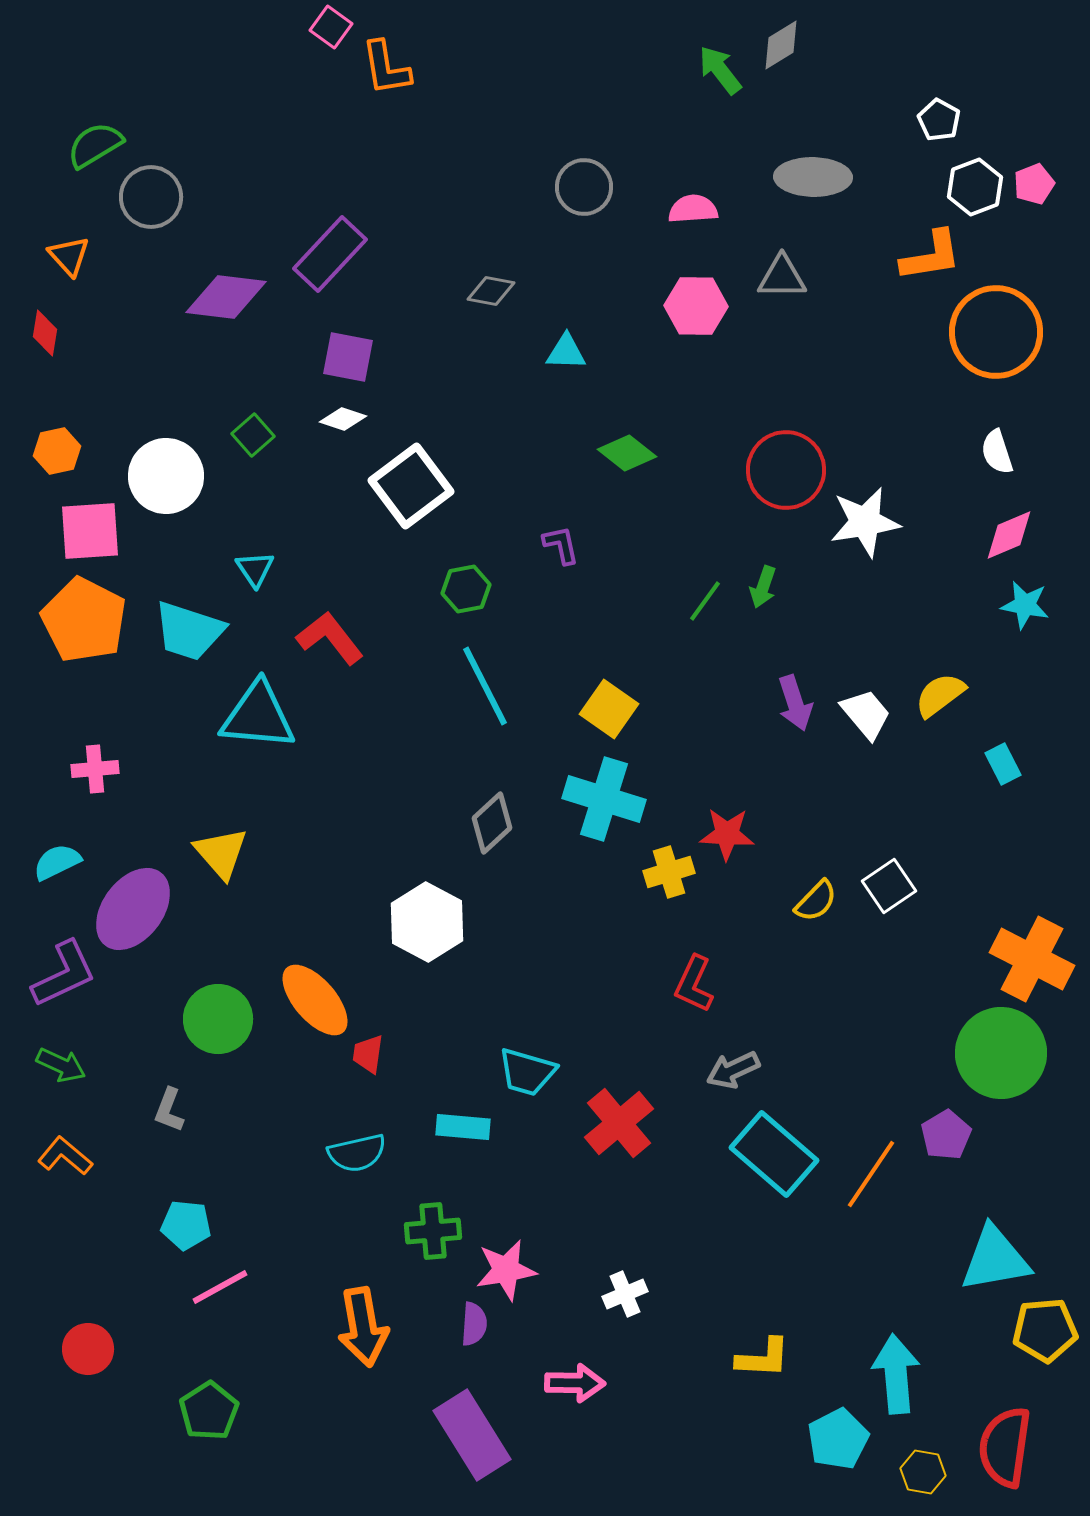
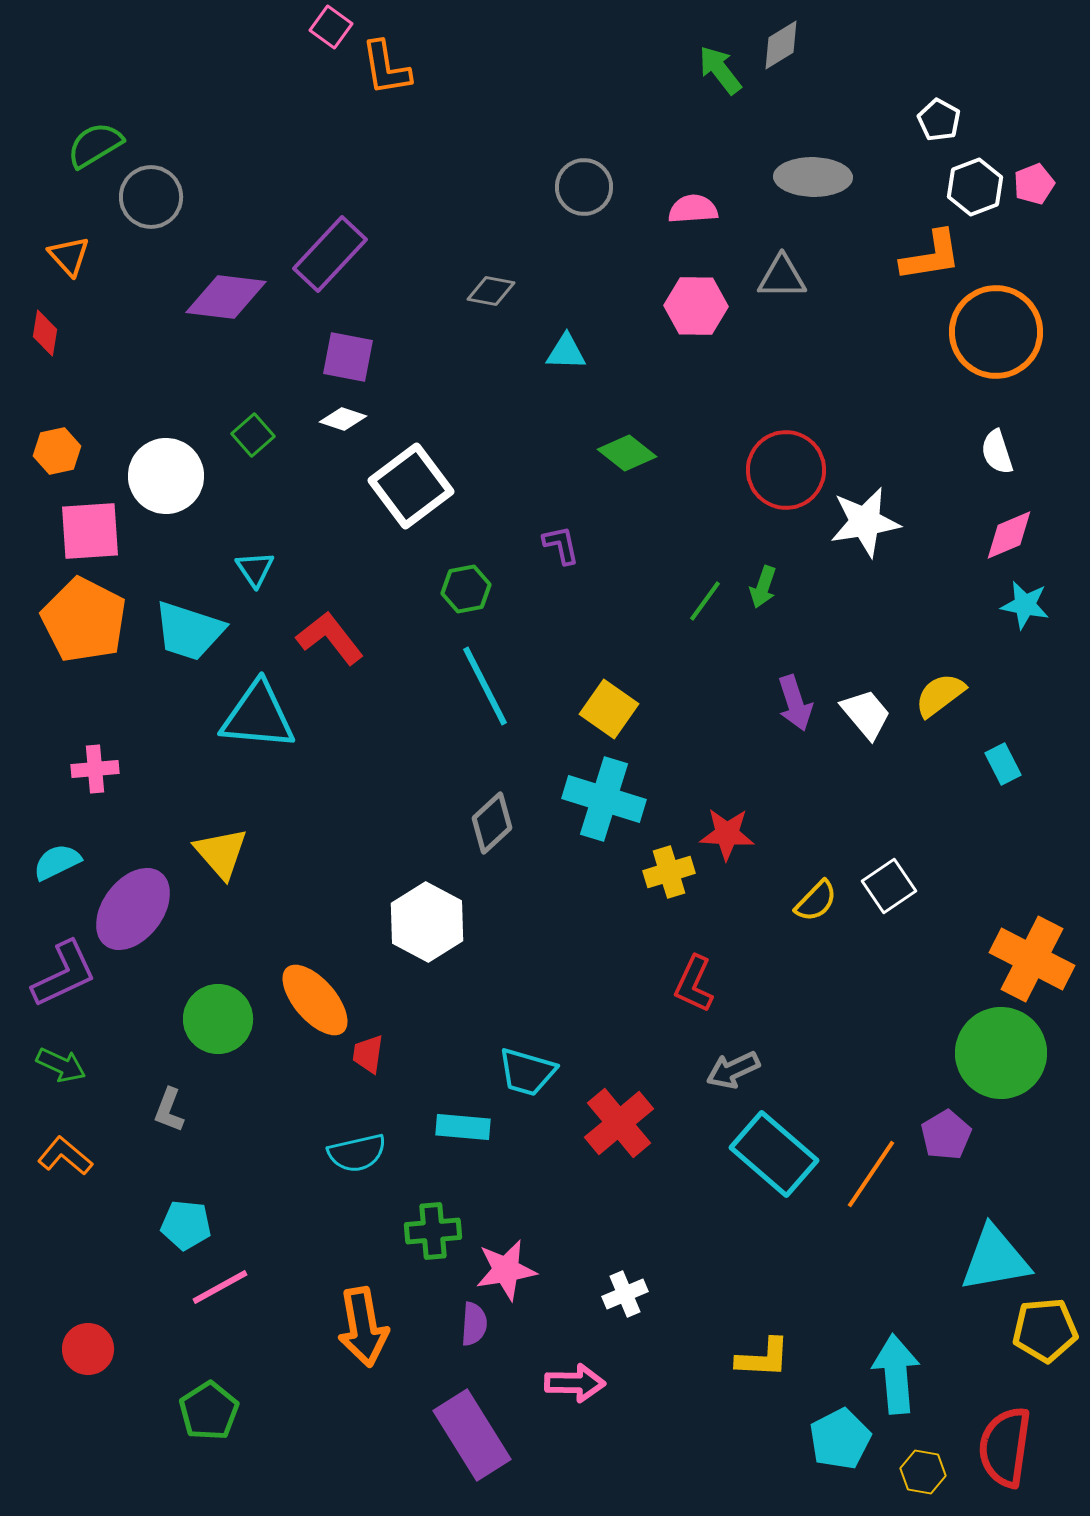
cyan pentagon at (838, 1439): moved 2 px right
